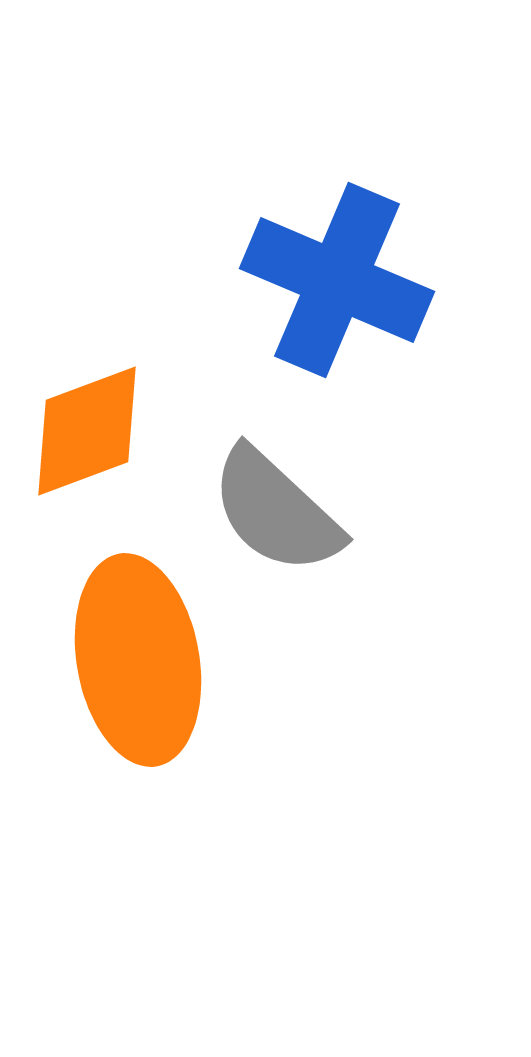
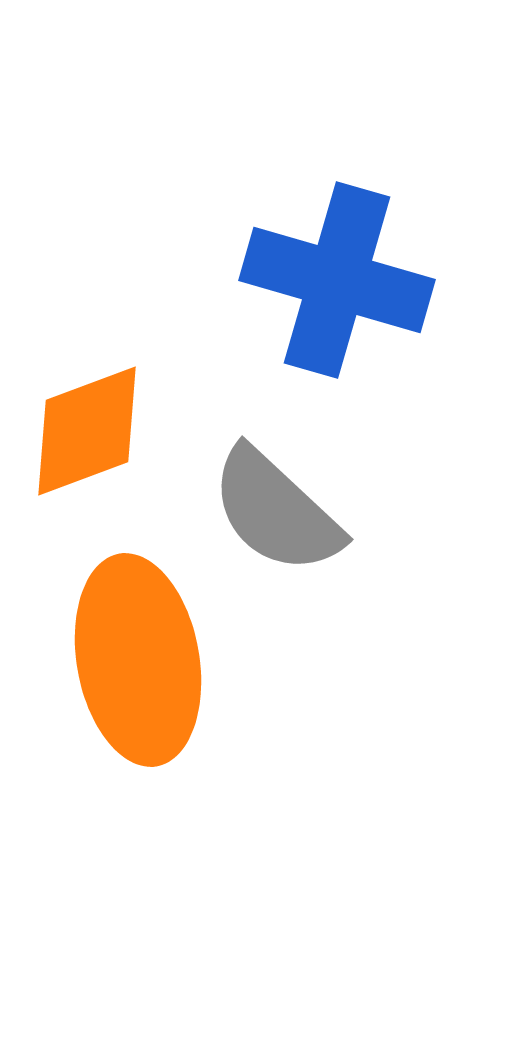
blue cross: rotated 7 degrees counterclockwise
